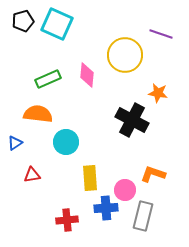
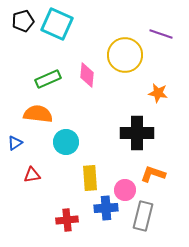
black cross: moved 5 px right, 13 px down; rotated 28 degrees counterclockwise
